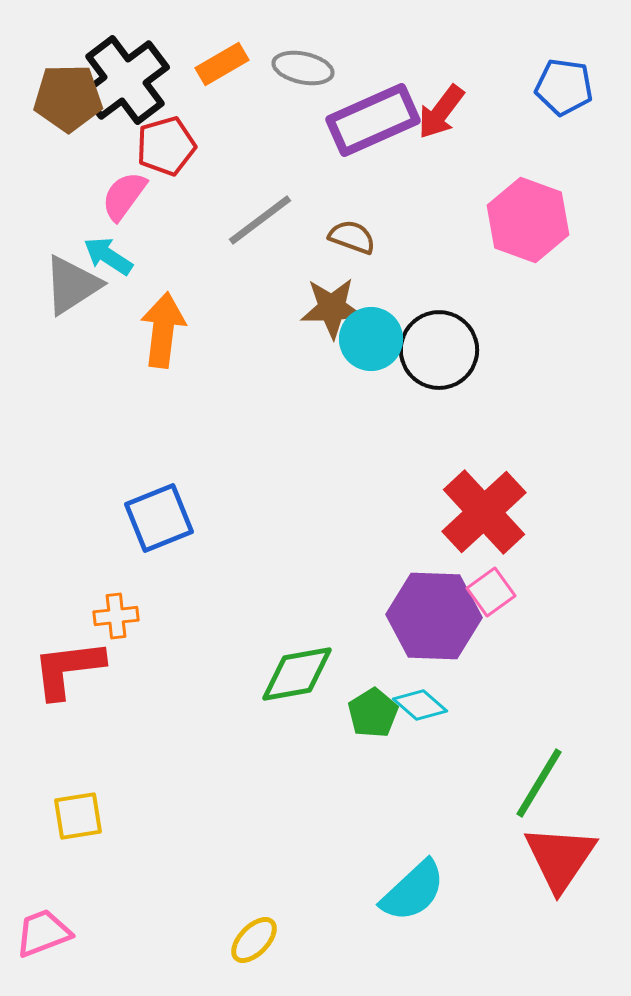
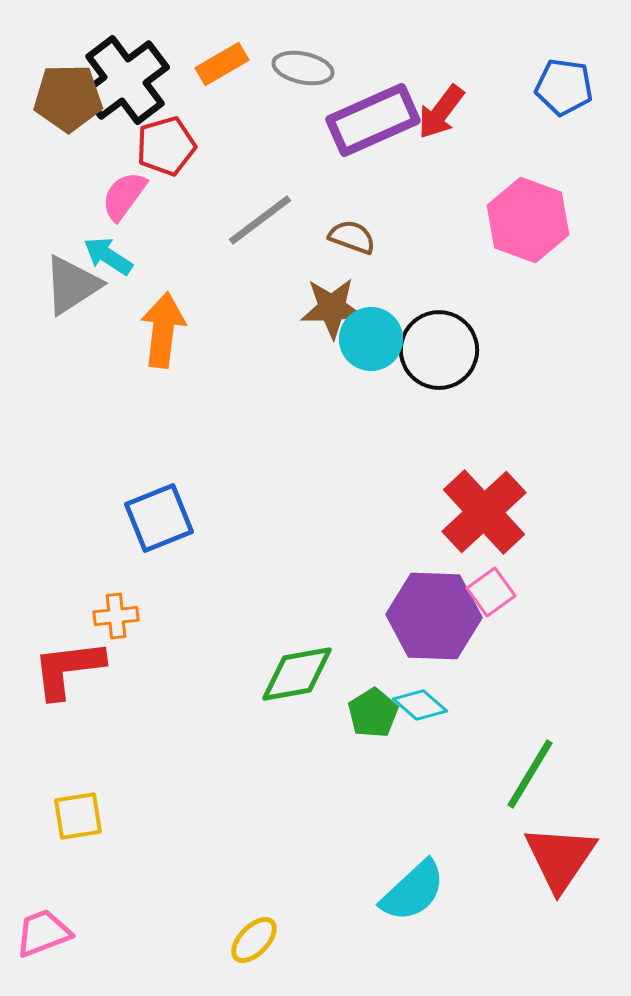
green line: moved 9 px left, 9 px up
